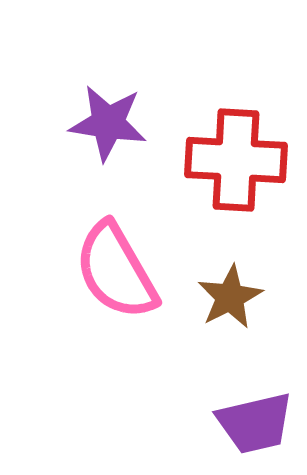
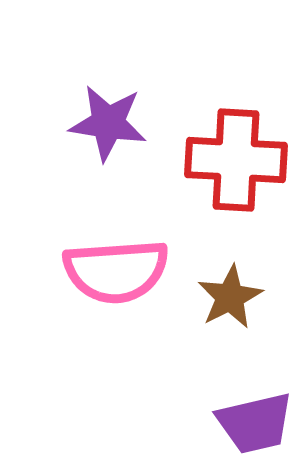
pink semicircle: rotated 64 degrees counterclockwise
